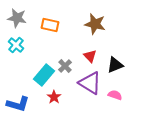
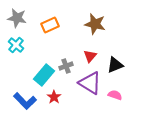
orange rectangle: rotated 36 degrees counterclockwise
red triangle: rotated 24 degrees clockwise
gray cross: moved 1 px right; rotated 24 degrees clockwise
blue L-shape: moved 7 px right, 3 px up; rotated 30 degrees clockwise
